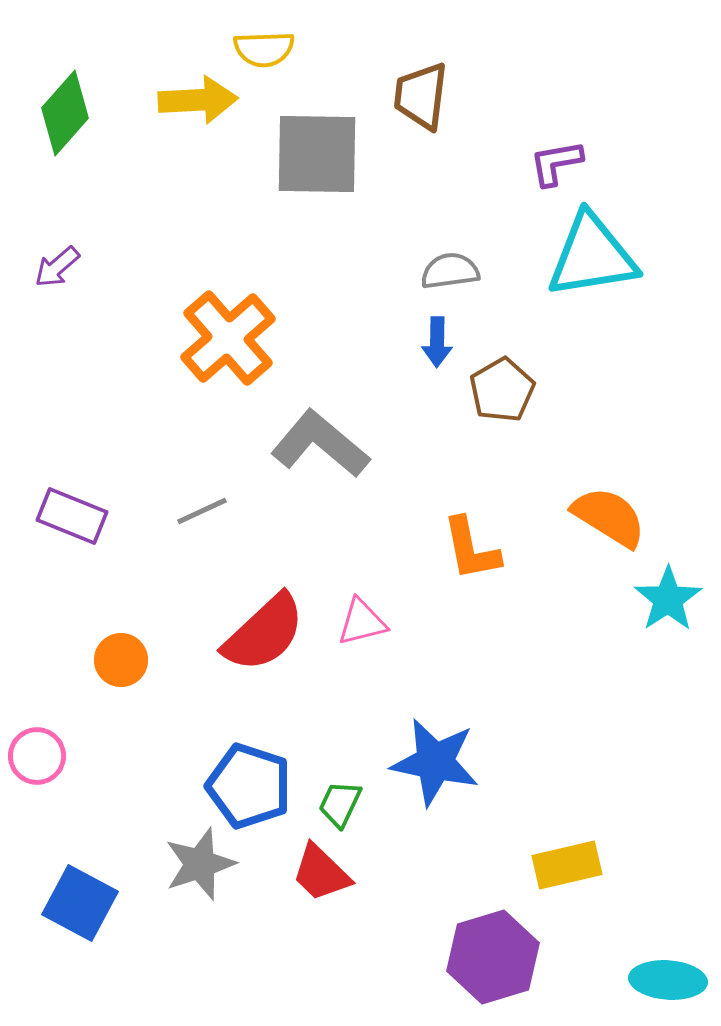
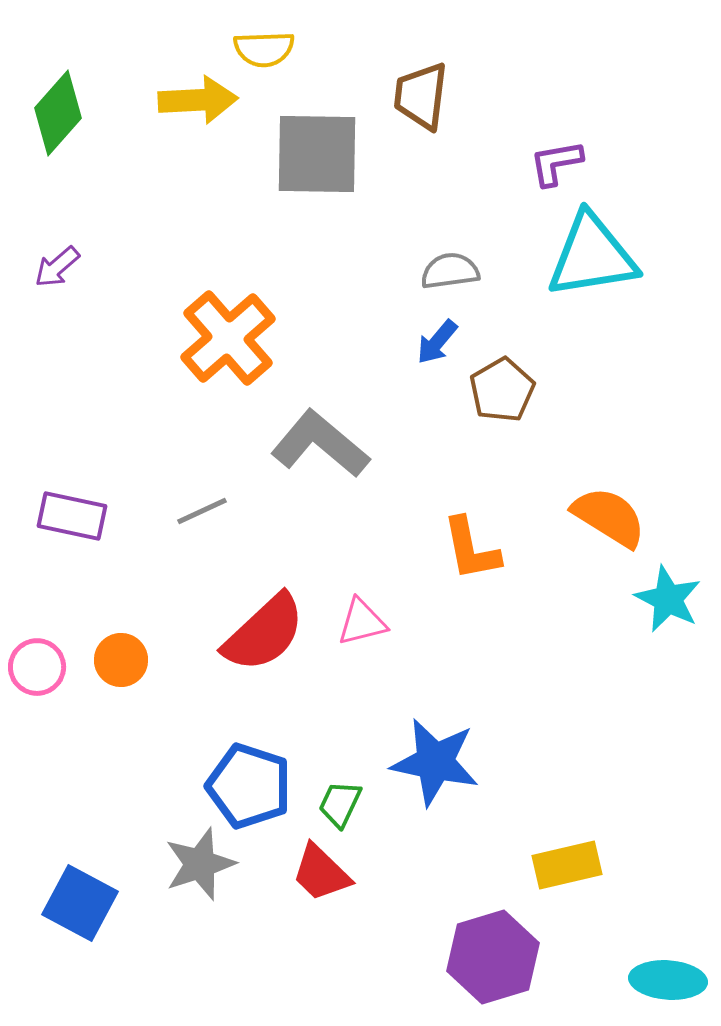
green diamond: moved 7 px left
blue arrow: rotated 39 degrees clockwise
purple rectangle: rotated 10 degrees counterclockwise
cyan star: rotated 12 degrees counterclockwise
pink circle: moved 89 px up
